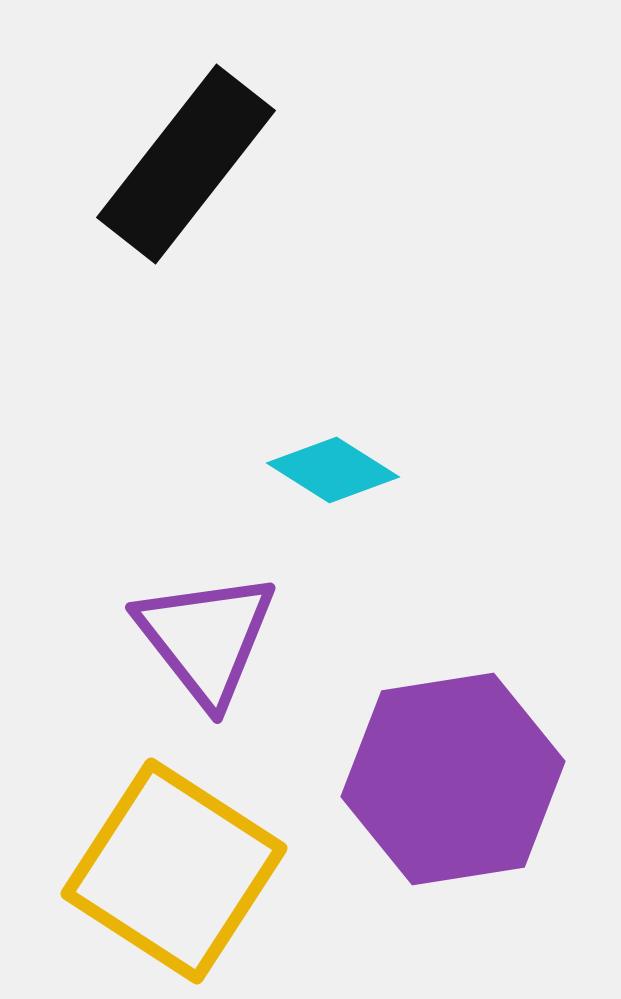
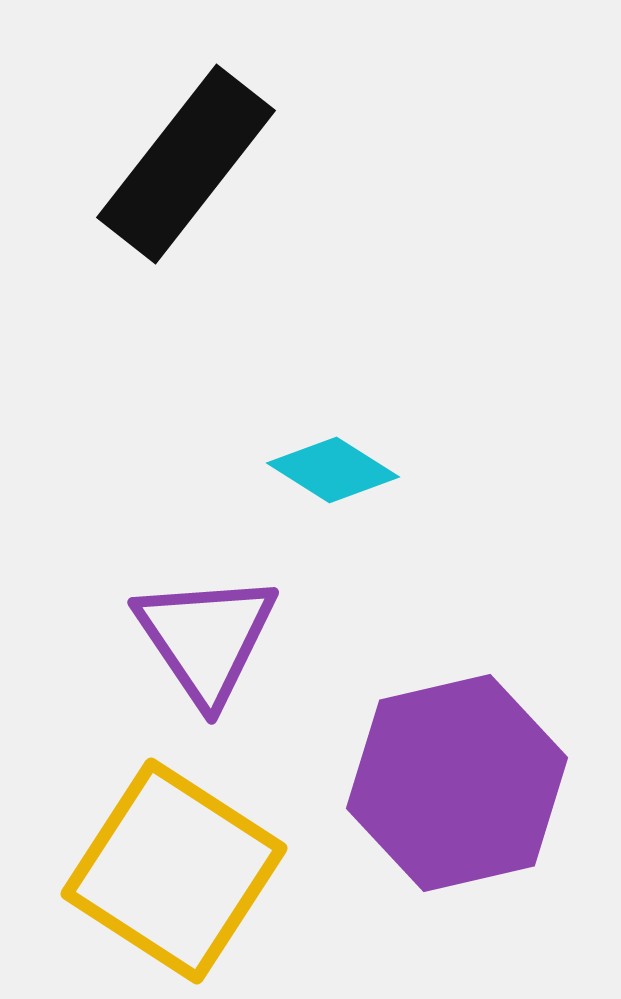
purple triangle: rotated 4 degrees clockwise
purple hexagon: moved 4 px right, 4 px down; rotated 4 degrees counterclockwise
